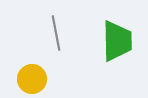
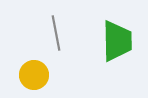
yellow circle: moved 2 px right, 4 px up
